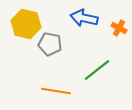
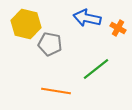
blue arrow: moved 3 px right
orange cross: moved 1 px left
green line: moved 1 px left, 1 px up
